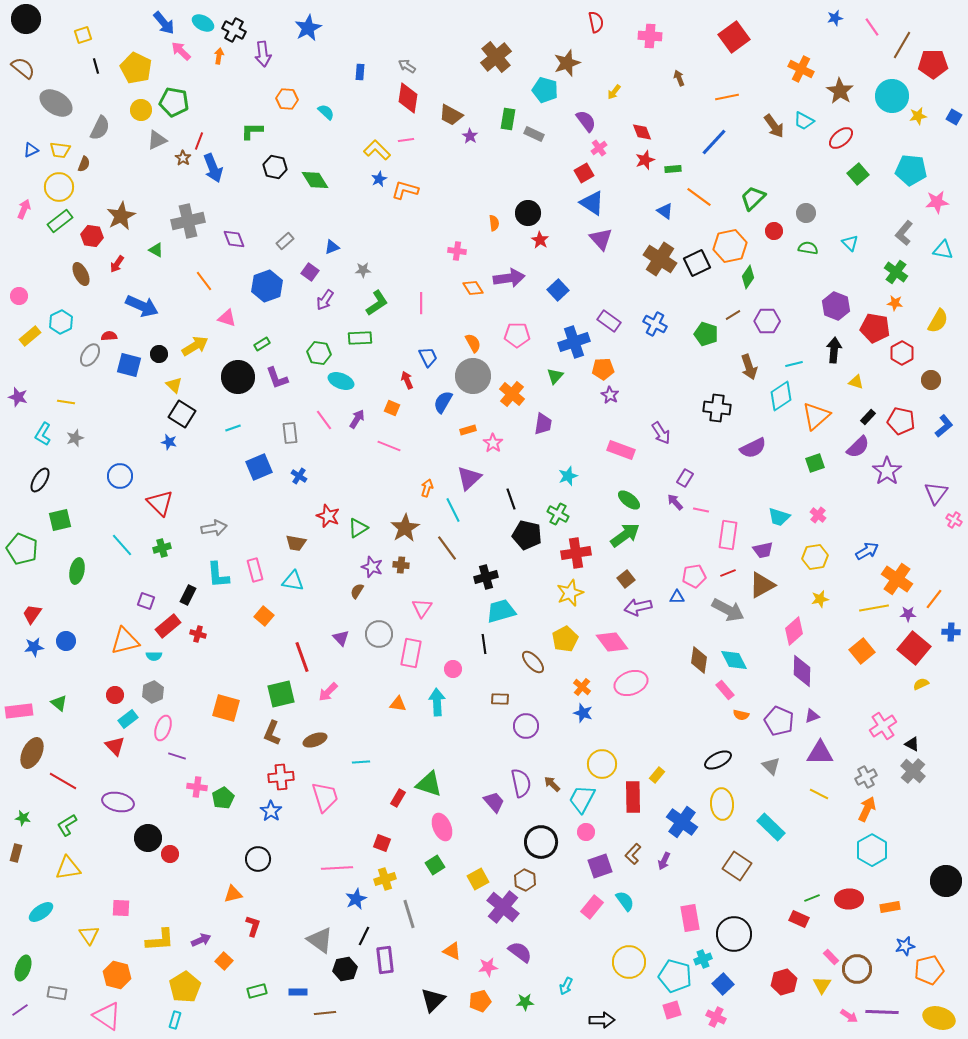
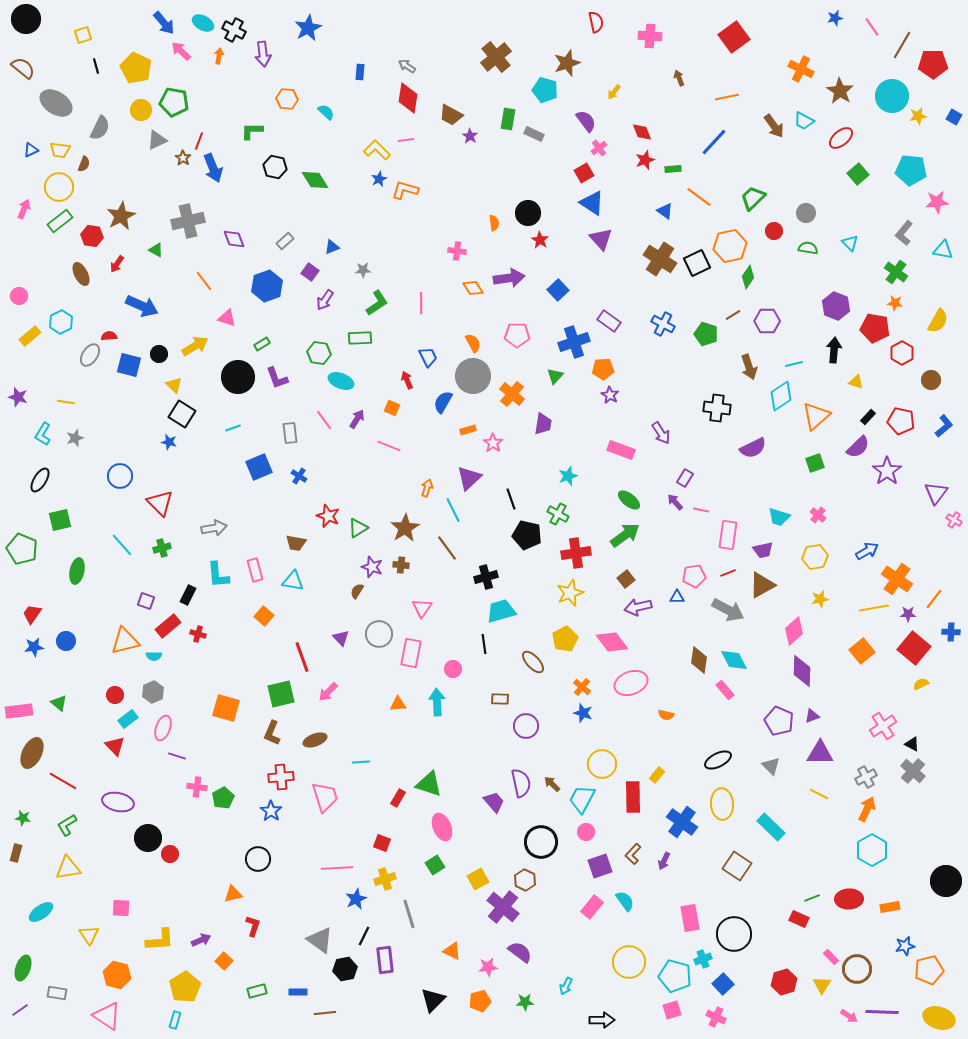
blue cross at (655, 324): moved 8 px right
orange triangle at (398, 704): rotated 12 degrees counterclockwise
orange semicircle at (741, 715): moved 75 px left
